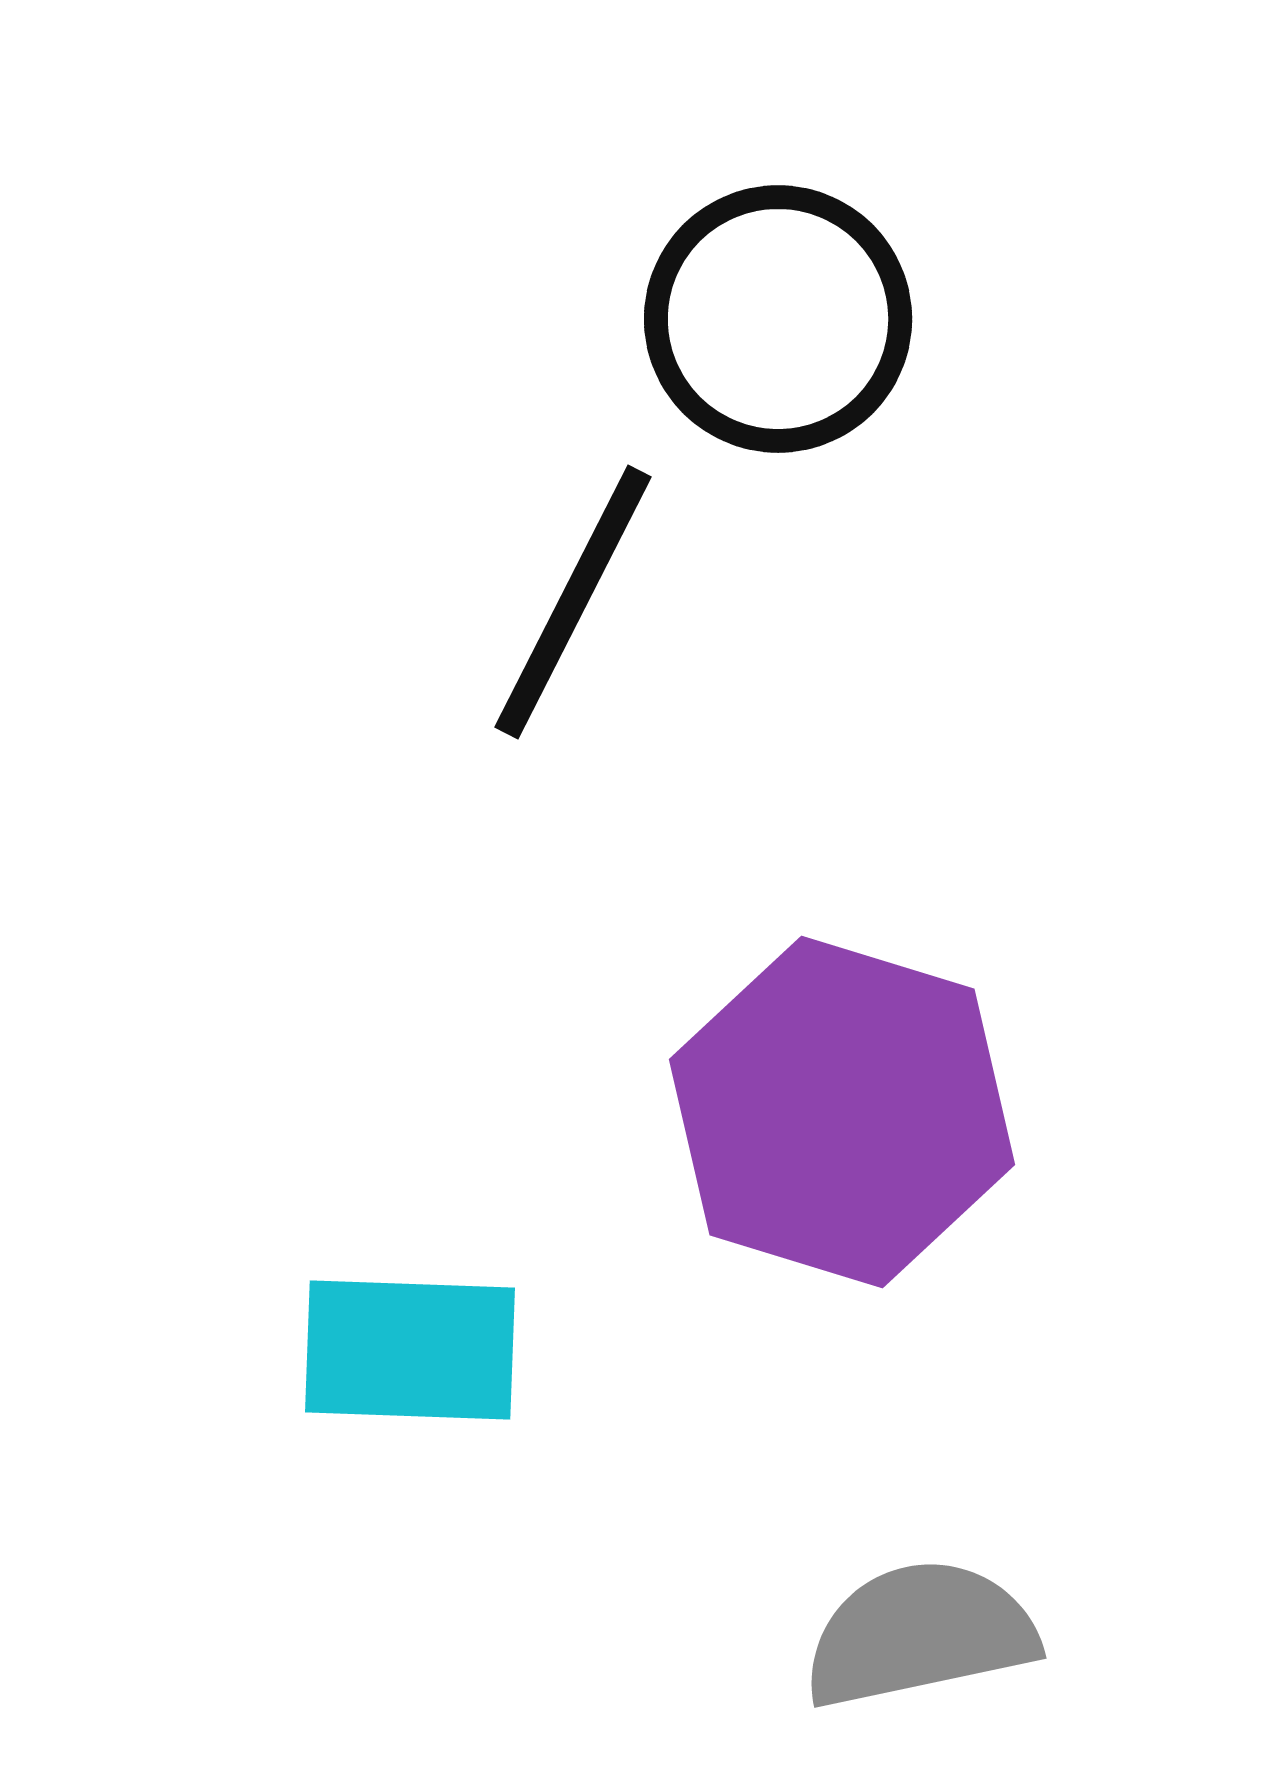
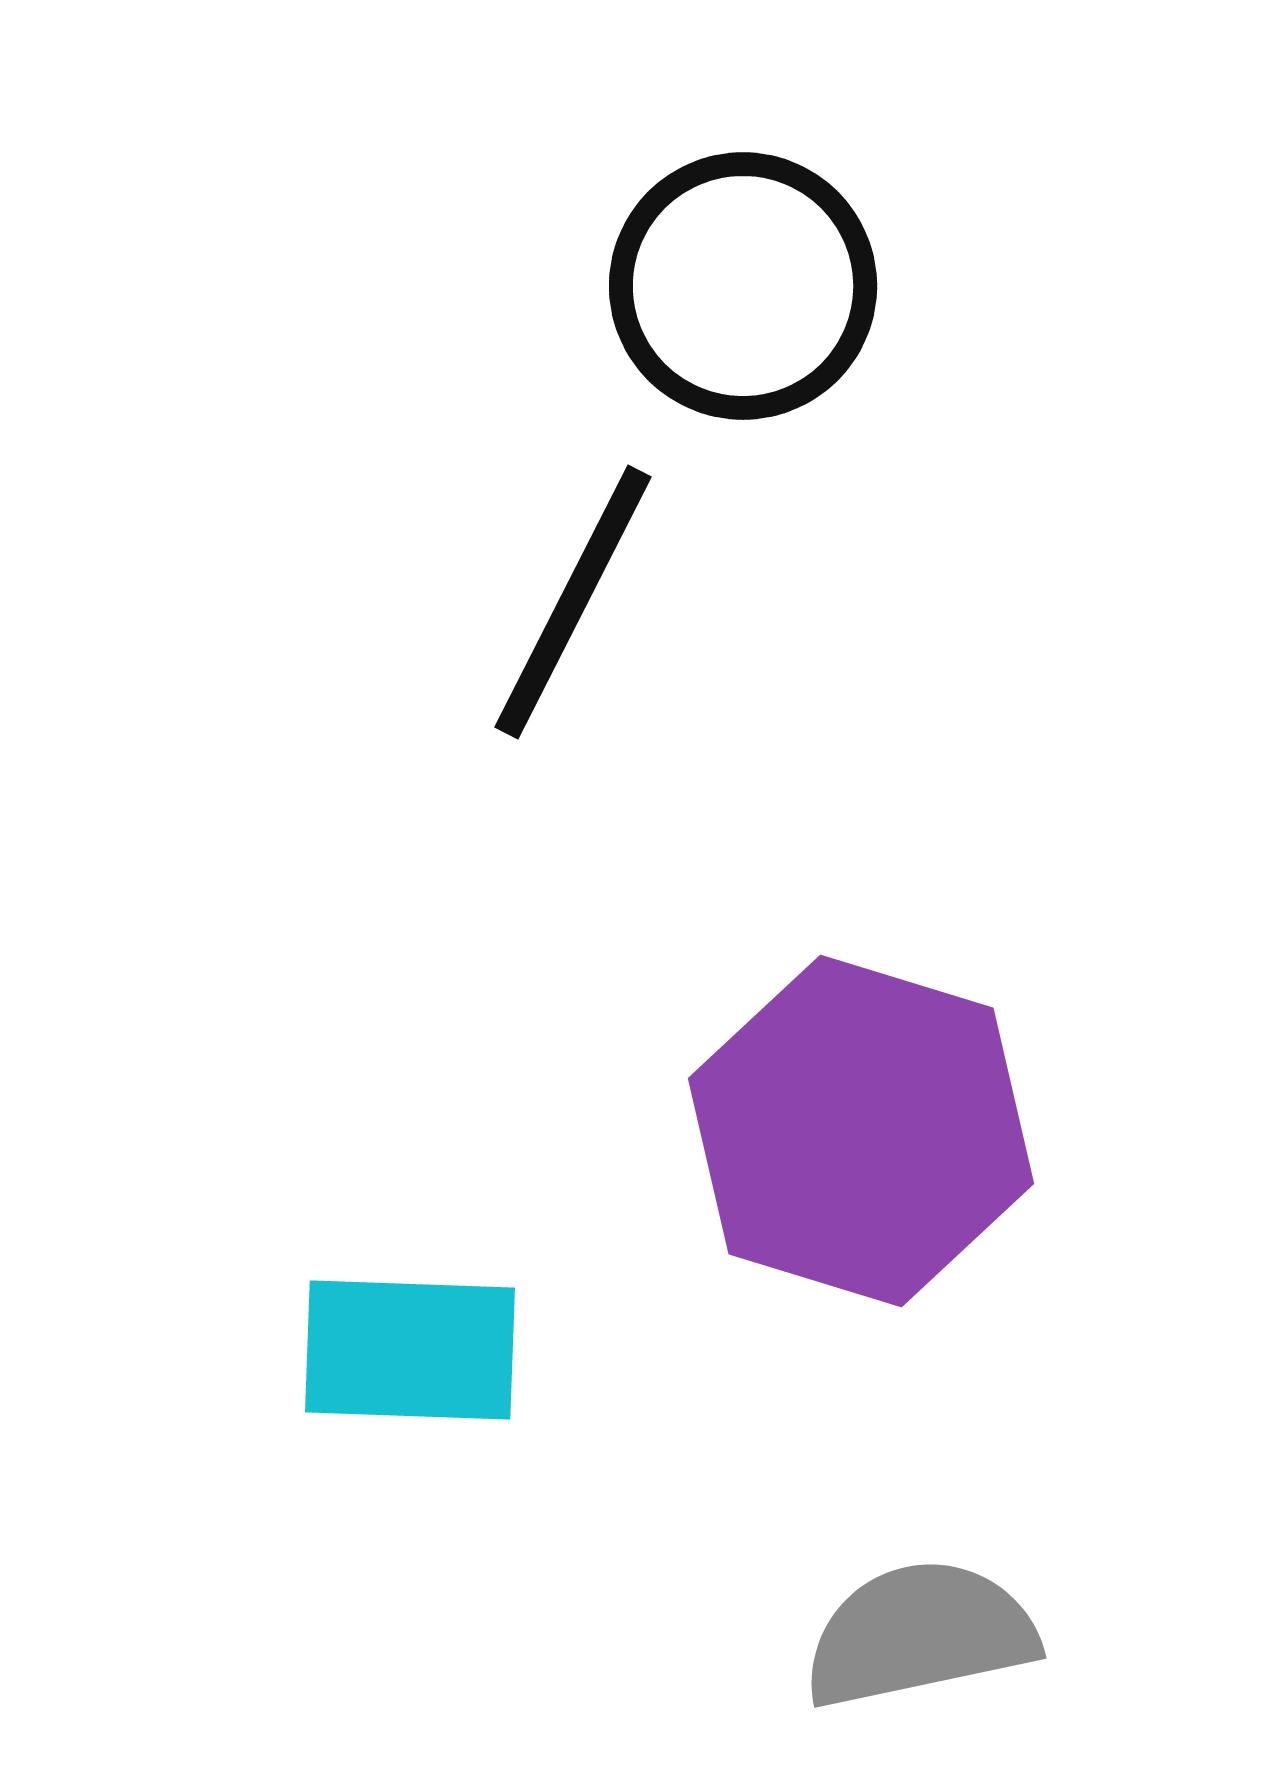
black circle: moved 35 px left, 33 px up
purple hexagon: moved 19 px right, 19 px down
